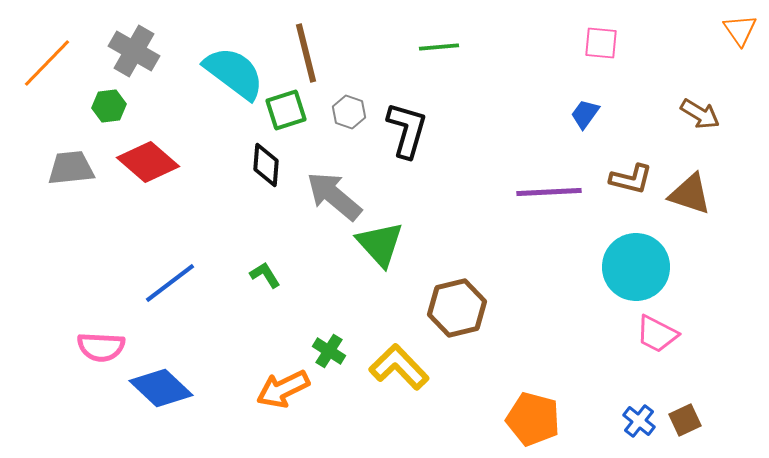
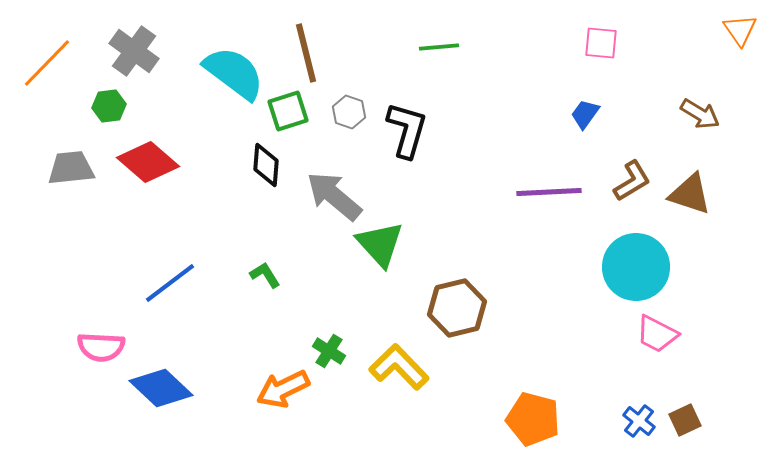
gray cross: rotated 6 degrees clockwise
green square: moved 2 px right, 1 px down
brown L-shape: moved 1 px right, 2 px down; rotated 45 degrees counterclockwise
